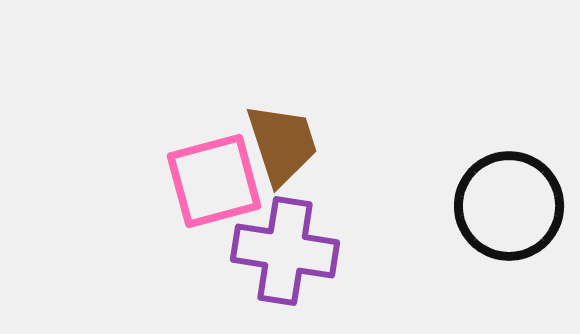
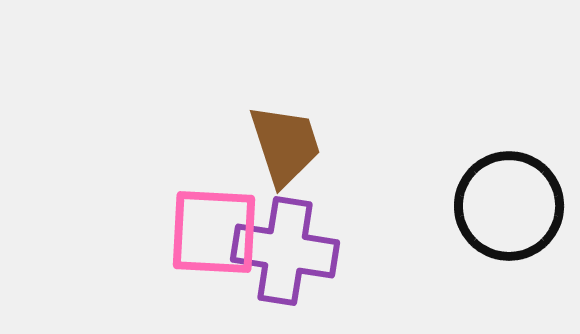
brown trapezoid: moved 3 px right, 1 px down
pink square: moved 51 px down; rotated 18 degrees clockwise
